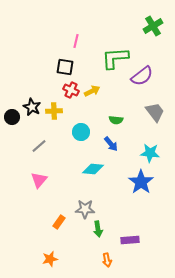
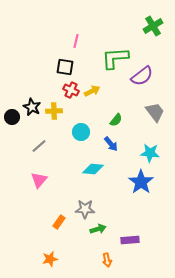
green semicircle: rotated 56 degrees counterclockwise
green arrow: rotated 98 degrees counterclockwise
